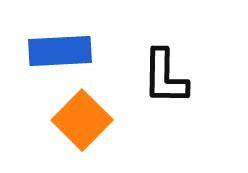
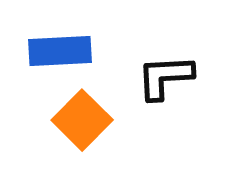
black L-shape: rotated 86 degrees clockwise
